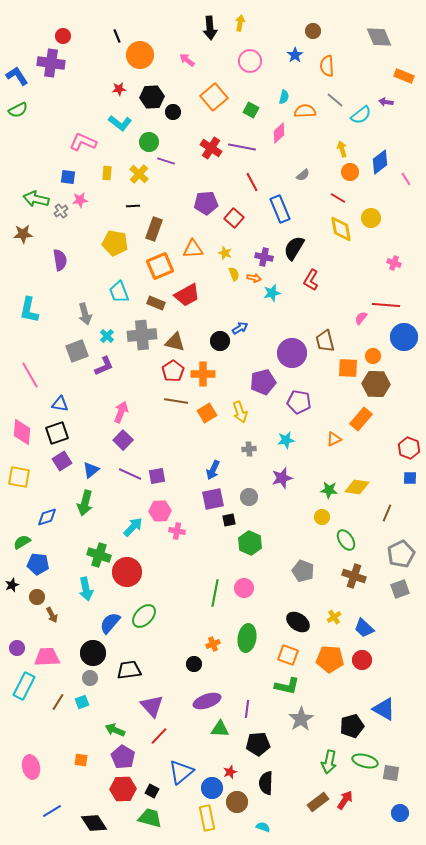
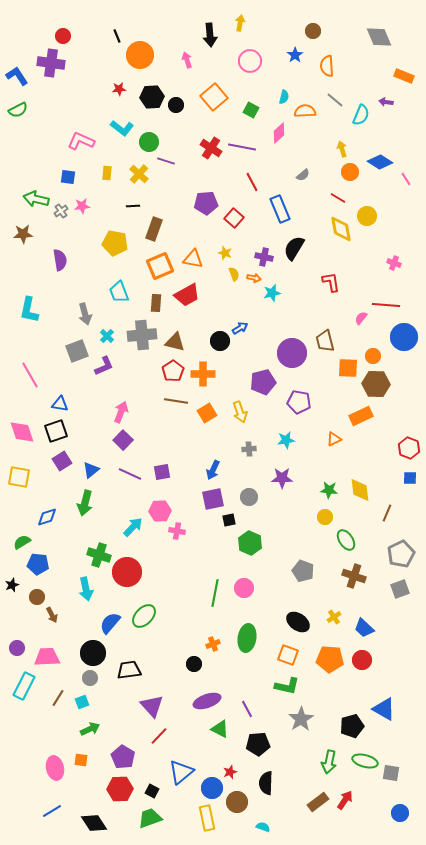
black arrow at (210, 28): moved 7 px down
pink arrow at (187, 60): rotated 35 degrees clockwise
black circle at (173, 112): moved 3 px right, 7 px up
cyan semicircle at (361, 115): rotated 30 degrees counterclockwise
cyan L-shape at (120, 123): moved 2 px right, 5 px down
pink L-shape at (83, 142): moved 2 px left, 1 px up
blue diamond at (380, 162): rotated 70 degrees clockwise
pink star at (80, 200): moved 2 px right, 6 px down
yellow circle at (371, 218): moved 4 px left, 2 px up
orange triangle at (193, 249): moved 10 px down; rotated 15 degrees clockwise
red L-shape at (311, 280): moved 20 px right, 2 px down; rotated 140 degrees clockwise
brown rectangle at (156, 303): rotated 72 degrees clockwise
orange rectangle at (361, 419): moved 3 px up; rotated 25 degrees clockwise
pink diamond at (22, 432): rotated 24 degrees counterclockwise
black square at (57, 433): moved 1 px left, 2 px up
purple square at (157, 476): moved 5 px right, 4 px up
purple star at (282, 478): rotated 15 degrees clockwise
yellow diamond at (357, 487): moved 3 px right, 3 px down; rotated 75 degrees clockwise
yellow circle at (322, 517): moved 3 px right
brown line at (58, 702): moved 4 px up
purple line at (247, 709): rotated 36 degrees counterclockwise
green triangle at (220, 729): rotated 24 degrees clockwise
green arrow at (115, 730): moved 25 px left, 1 px up; rotated 132 degrees clockwise
pink ellipse at (31, 767): moved 24 px right, 1 px down
red hexagon at (123, 789): moved 3 px left
green trapezoid at (150, 818): rotated 35 degrees counterclockwise
